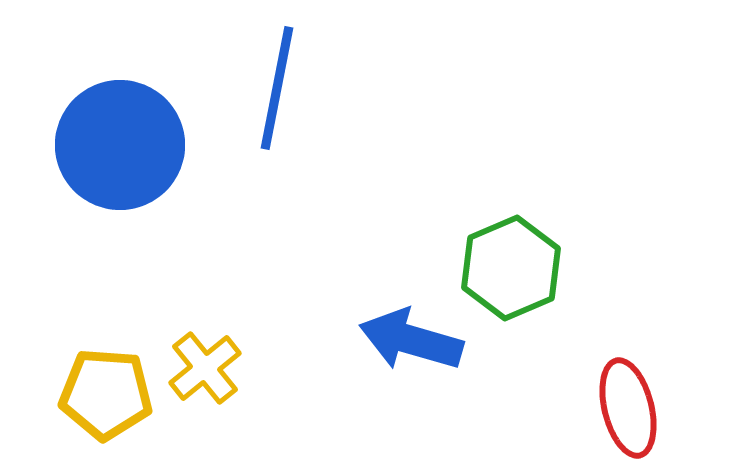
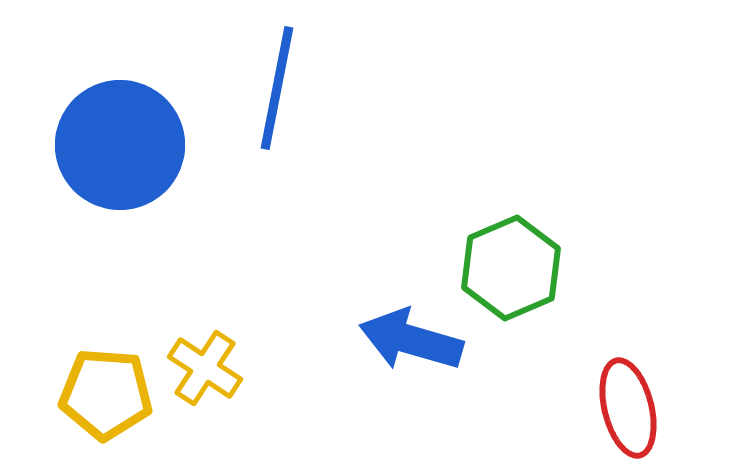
yellow cross: rotated 18 degrees counterclockwise
